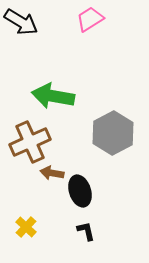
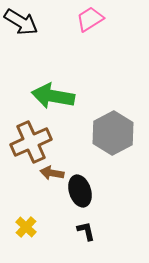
brown cross: moved 1 px right
